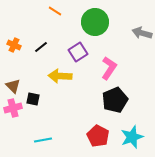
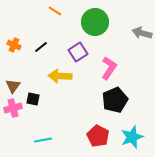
brown triangle: rotated 21 degrees clockwise
